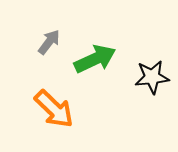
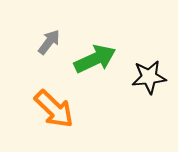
black star: moved 3 px left
